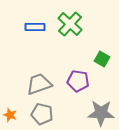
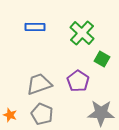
green cross: moved 12 px right, 9 px down
purple pentagon: rotated 25 degrees clockwise
gray pentagon: rotated 10 degrees clockwise
